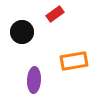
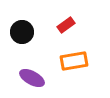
red rectangle: moved 11 px right, 11 px down
purple ellipse: moved 2 px left, 2 px up; rotated 65 degrees counterclockwise
